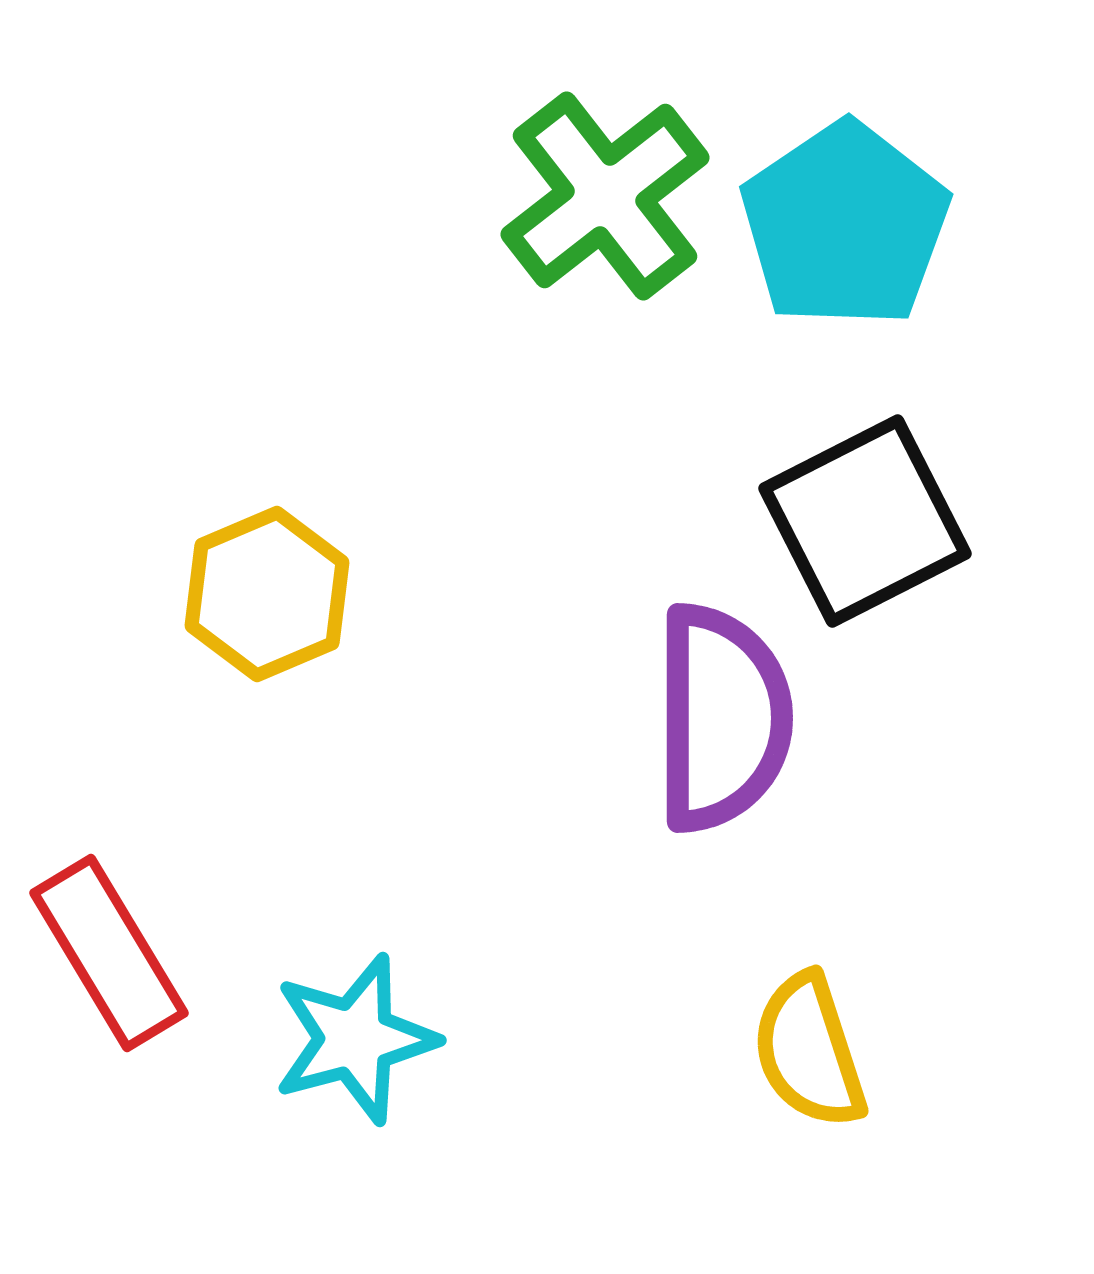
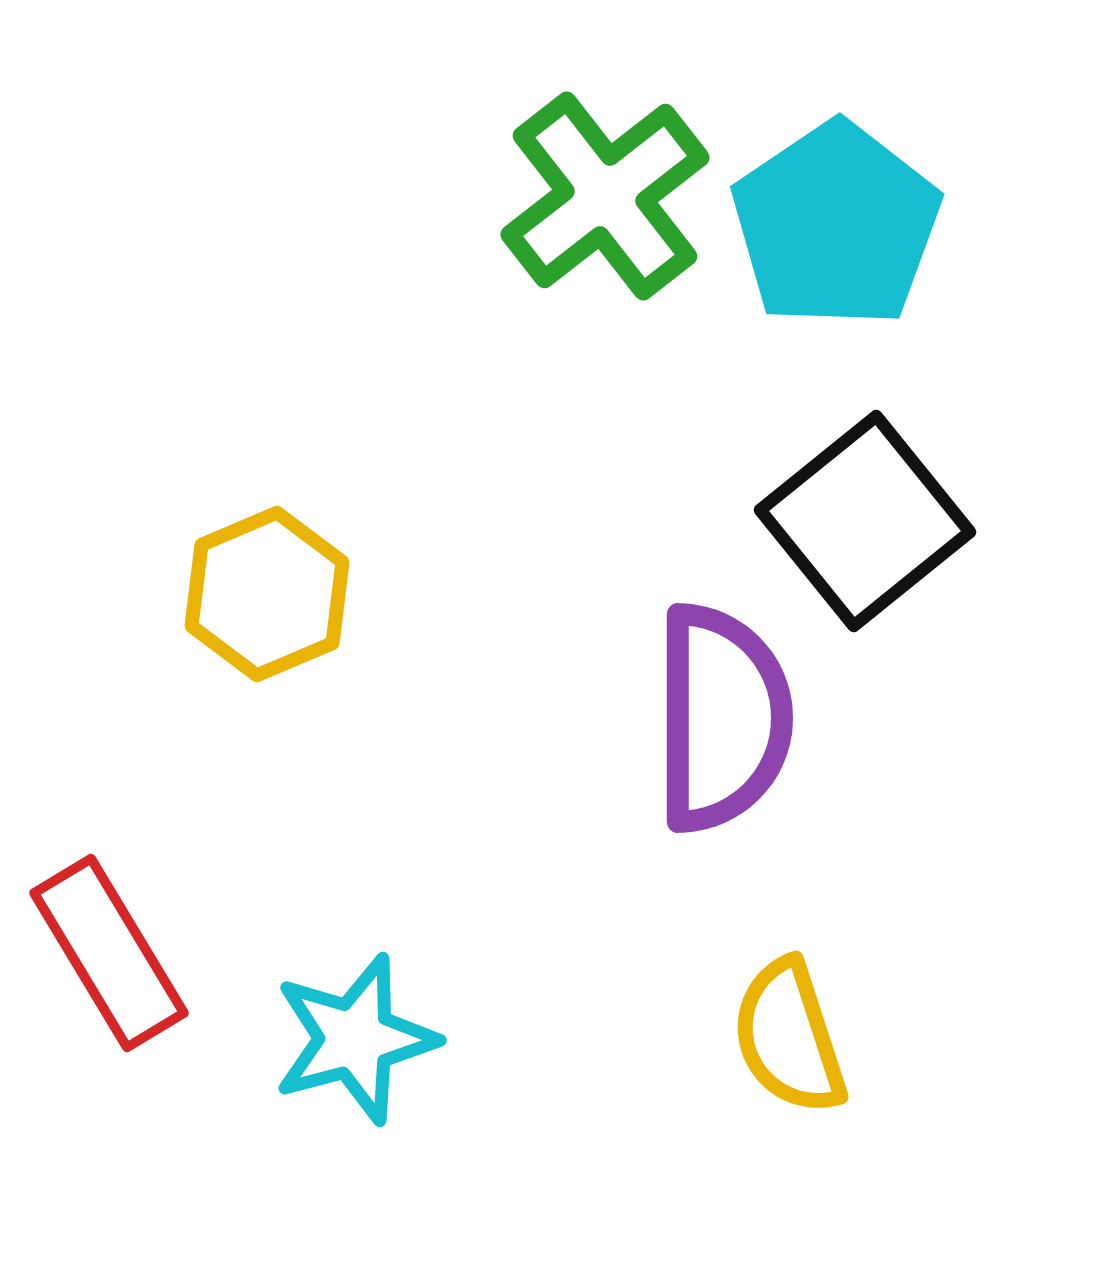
cyan pentagon: moved 9 px left
black square: rotated 12 degrees counterclockwise
yellow semicircle: moved 20 px left, 14 px up
